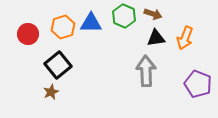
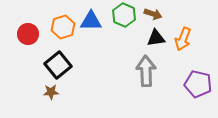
green hexagon: moved 1 px up
blue triangle: moved 2 px up
orange arrow: moved 2 px left, 1 px down
purple pentagon: rotated 8 degrees counterclockwise
brown star: rotated 21 degrees clockwise
